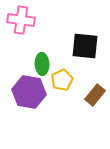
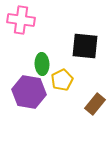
brown rectangle: moved 9 px down
